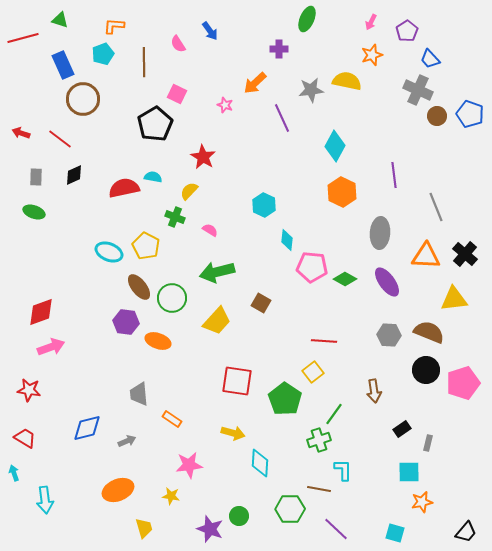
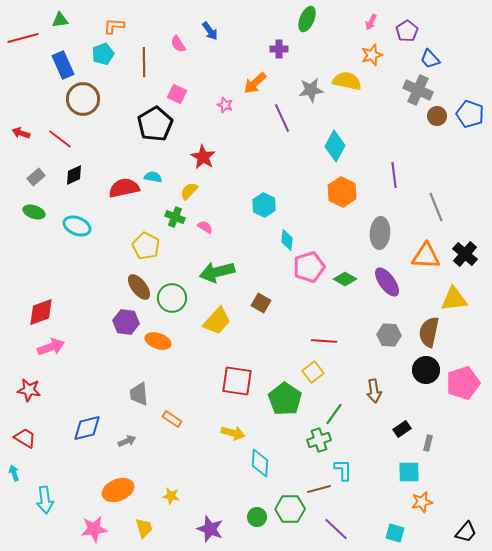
green triangle at (60, 20): rotated 24 degrees counterclockwise
gray rectangle at (36, 177): rotated 48 degrees clockwise
pink semicircle at (210, 230): moved 5 px left, 3 px up
cyan ellipse at (109, 252): moved 32 px left, 26 px up
pink pentagon at (312, 267): moved 3 px left; rotated 24 degrees counterclockwise
brown semicircle at (429, 332): rotated 100 degrees counterclockwise
pink star at (189, 465): moved 95 px left, 64 px down
brown line at (319, 489): rotated 25 degrees counterclockwise
green circle at (239, 516): moved 18 px right, 1 px down
